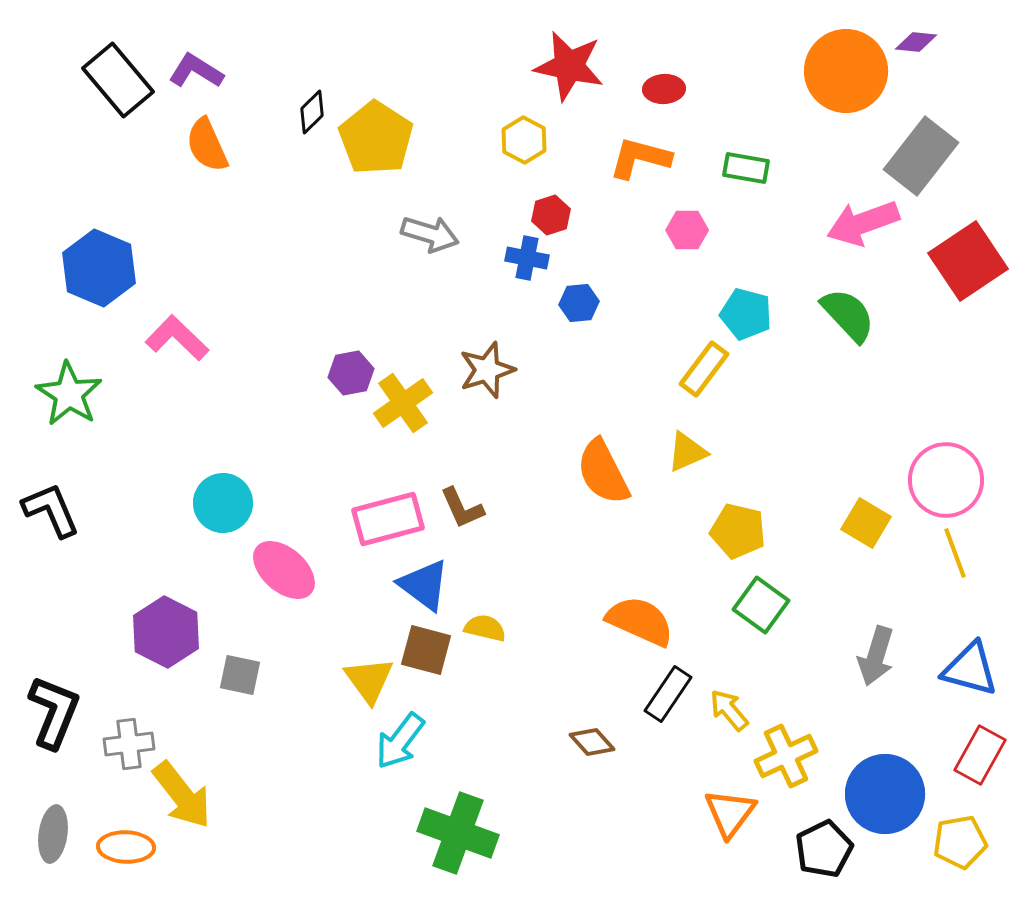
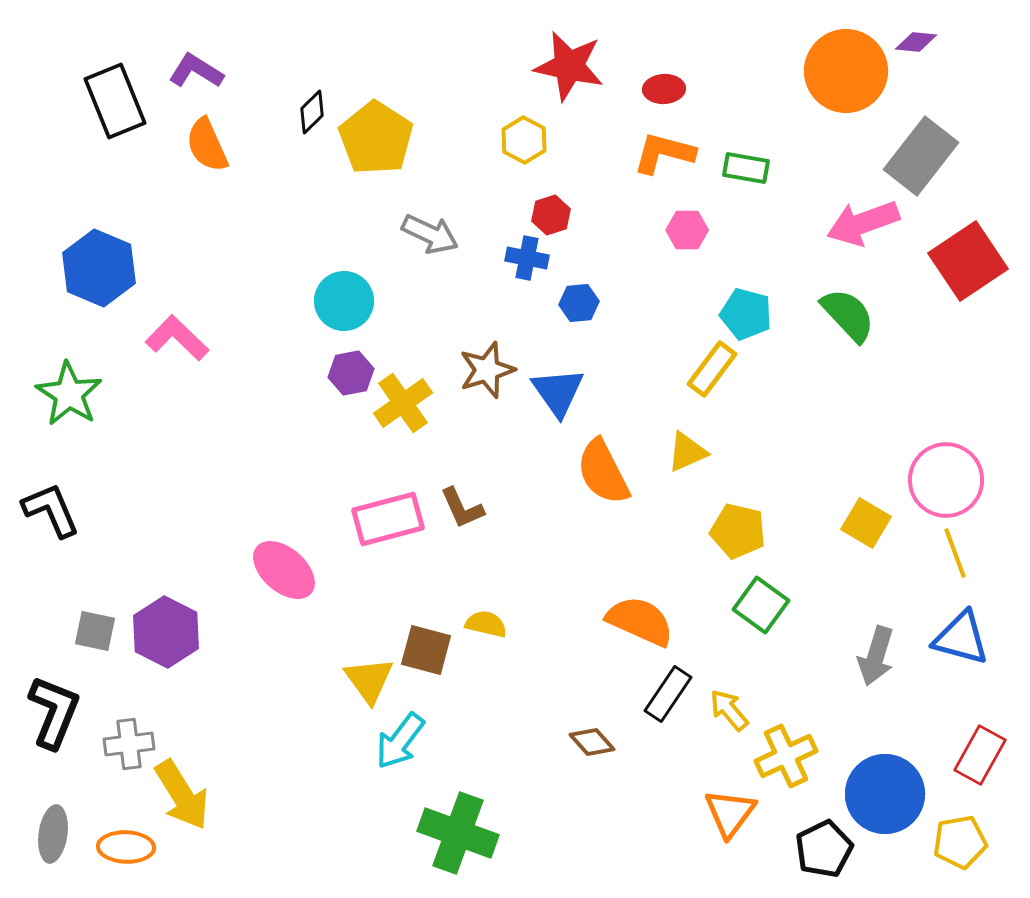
black rectangle at (118, 80): moved 3 px left, 21 px down; rotated 18 degrees clockwise
orange L-shape at (640, 158): moved 24 px right, 5 px up
gray arrow at (430, 234): rotated 8 degrees clockwise
yellow rectangle at (704, 369): moved 8 px right
cyan circle at (223, 503): moved 121 px right, 202 px up
blue triangle at (424, 585): moved 134 px right, 193 px up; rotated 18 degrees clockwise
yellow semicircle at (485, 628): moved 1 px right, 4 px up
blue triangle at (970, 669): moved 9 px left, 31 px up
gray square at (240, 675): moved 145 px left, 44 px up
yellow arrow at (182, 795): rotated 6 degrees clockwise
